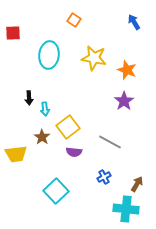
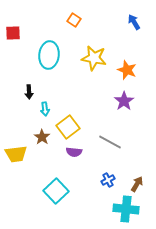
black arrow: moved 6 px up
blue cross: moved 4 px right, 3 px down
